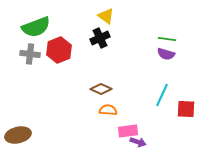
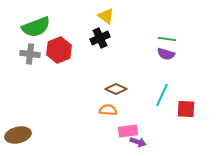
brown diamond: moved 15 px right
